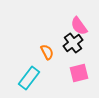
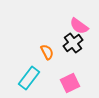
pink semicircle: rotated 18 degrees counterclockwise
pink square: moved 9 px left, 10 px down; rotated 12 degrees counterclockwise
